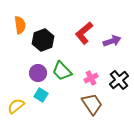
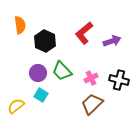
black hexagon: moved 2 px right, 1 px down; rotated 15 degrees counterclockwise
black cross: rotated 36 degrees counterclockwise
brown trapezoid: rotated 100 degrees counterclockwise
